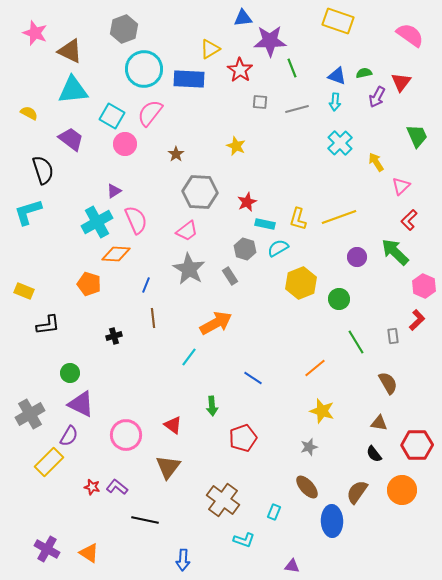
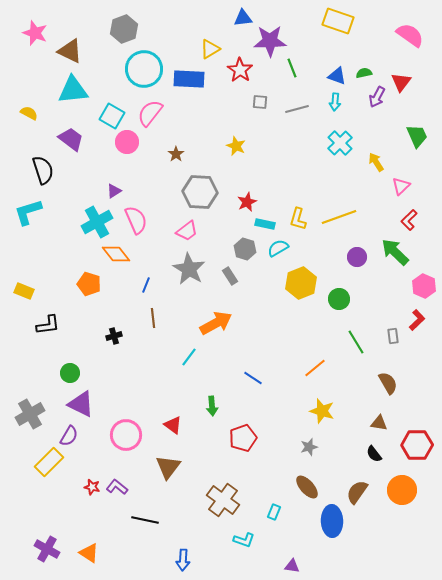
pink circle at (125, 144): moved 2 px right, 2 px up
orange diamond at (116, 254): rotated 48 degrees clockwise
